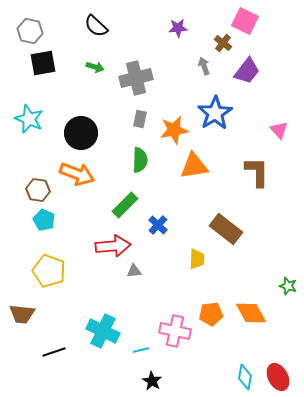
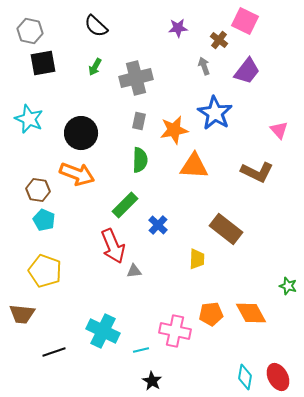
brown cross: moved 4 px left, 3 px up
green arrow: rotated 102 degrees clockwise
blue star: rotated 8 degrees counterclockwise
gray rectangle: moved 1 px left, 2 px down
orange triangle: rotated 12 degrees clockwise
brown L-shape: rotated 116 degrees clockwise
red arrow: rotated 72 degrees clockwise
yellow pentagon: moved 4 px left
